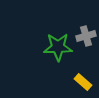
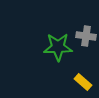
gray cross: rotated 24 degrees clockwise
